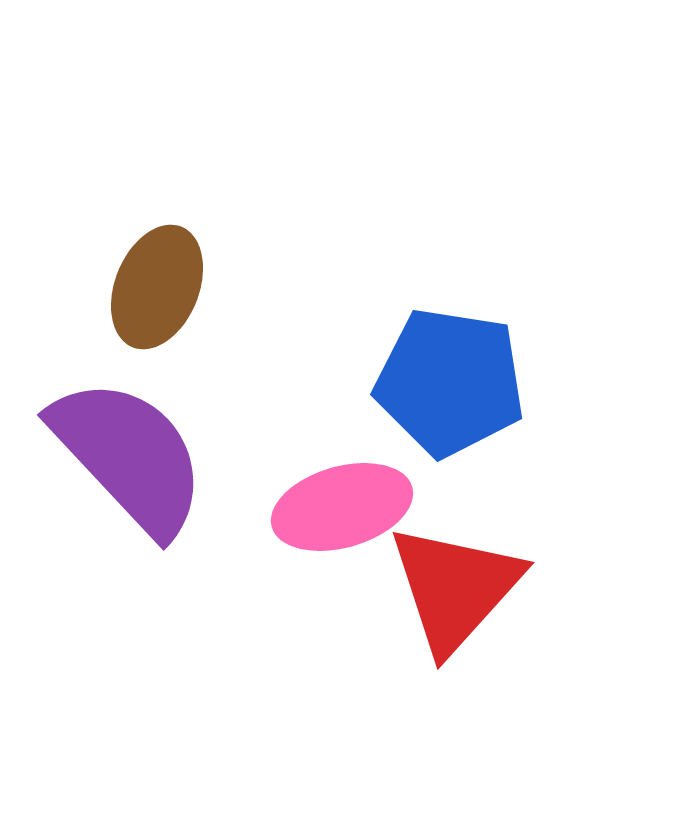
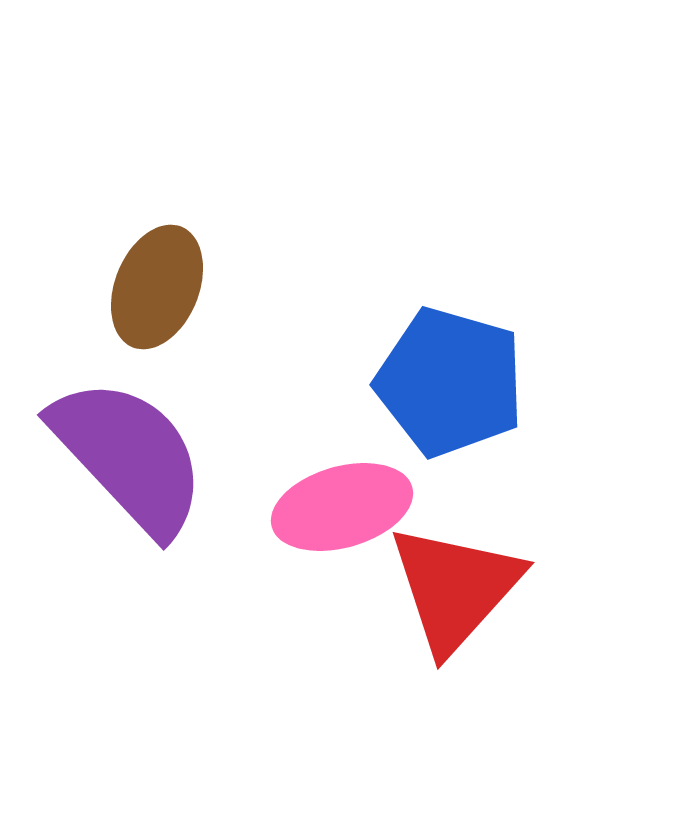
blue pentagon: rotated 7 degrees clockwise
